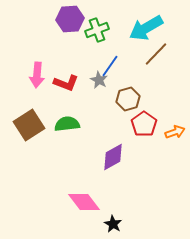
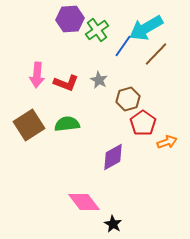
green cross: rotated 15 degrees counterclockwise
blue line: moved 13 px right, 20 px up
red pentagon: moved 1 px left, 1 px up
orange arrow: moved 8 px left, 10 px down
